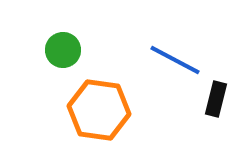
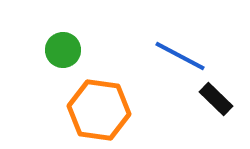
blue line: moved 5 px right, 4 px up
black rectangle: rotated 60 degrees counterclockwise
